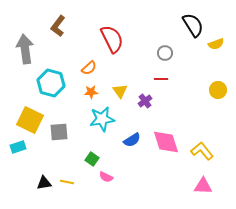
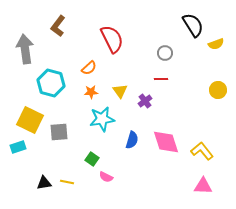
blue semicircle: rotated 42 degrees counterclockwise
